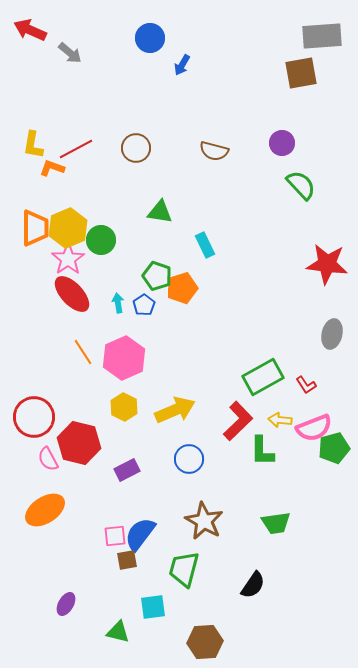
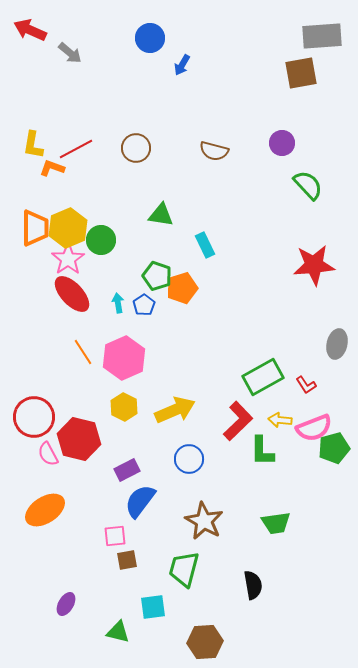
green semicircle at (301, 185): moved 7 px right
green triangle at (160, 212): moved 1 px right, 3 px down
red star at (327, 264): moved 13 px left, 1 px down; rotated 12 degrees counterclockwise
gray ellipse at (332, 334): moved 5 px right, 10 px down
red hexagon at (79, 443): moved 4 px up
pink semicircle at (48, 459): moved 5 px up
blue semicircle at (140, 534): moved 33 px up
black semicircle at (253, 585): rotated 44 degrees counterclockwise
